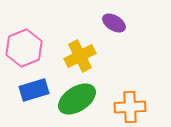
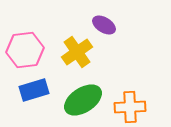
purple ellipse: moved 10 px left, 2 px down
pink hexagon: moved 1 px right, 2 px down; rotated 15 degrees clockwise
yellow cross: moved 3 px left, 4 px up; rotated 8 degrees counterclockwise
green ellipse: moved 6 px right, 1 px down
